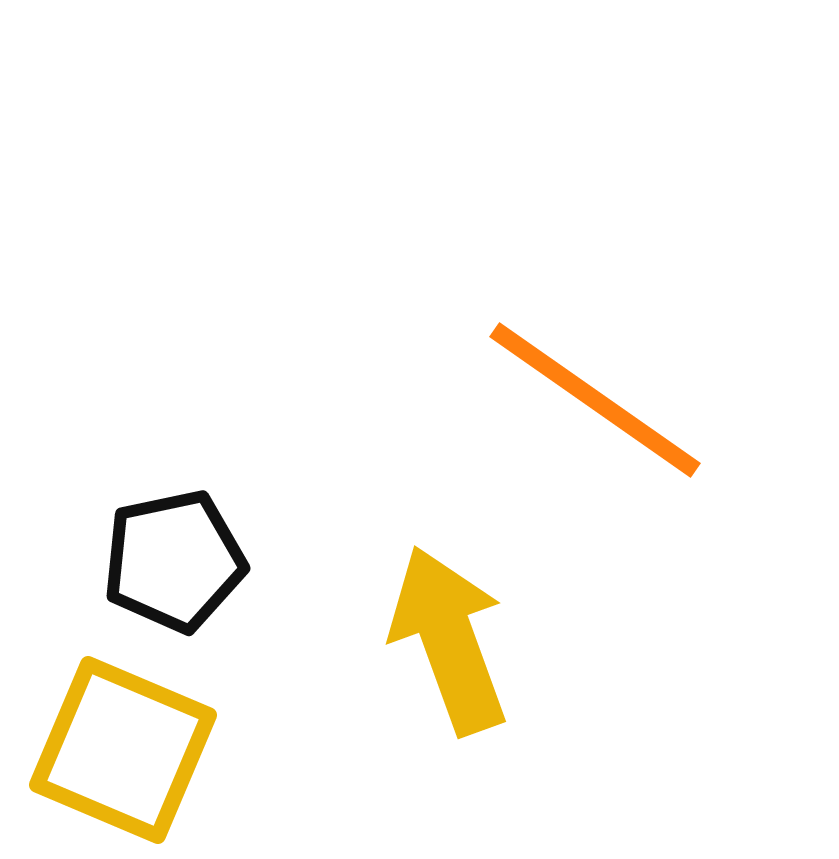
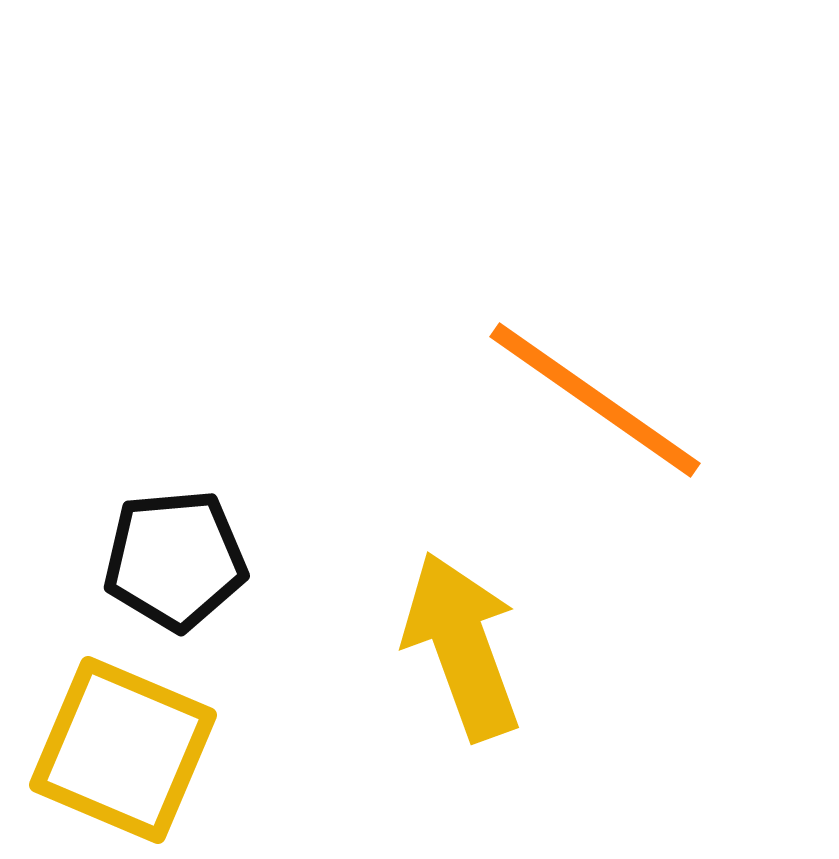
black pentagon: moved 1 px right, 1 px up; rotated 7 degrees clockwise
yellow arrow: moved 13 px right, 6 px down
